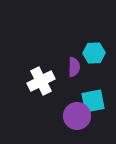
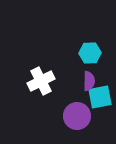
cyan hexagon: moved 4 px left
purple semicircle: moved 15 px right, 14 px down
cyan square: moved 7 px right, 4 px up
